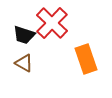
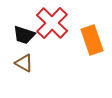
orange rectangle: moved 6 px right, 19 px up
